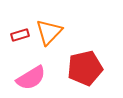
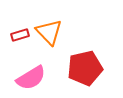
orange triangle: rotated 28 degrees counterclockwise
